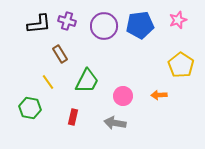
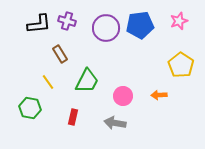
pink star: moved 1 px right, 1 px down
purple circle: moved 2 px right, 2 px down
